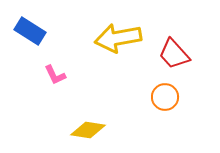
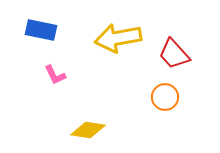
blue rectangle: moved 11 px right, 1 px up; rotated 20 degrees counterclockwise
